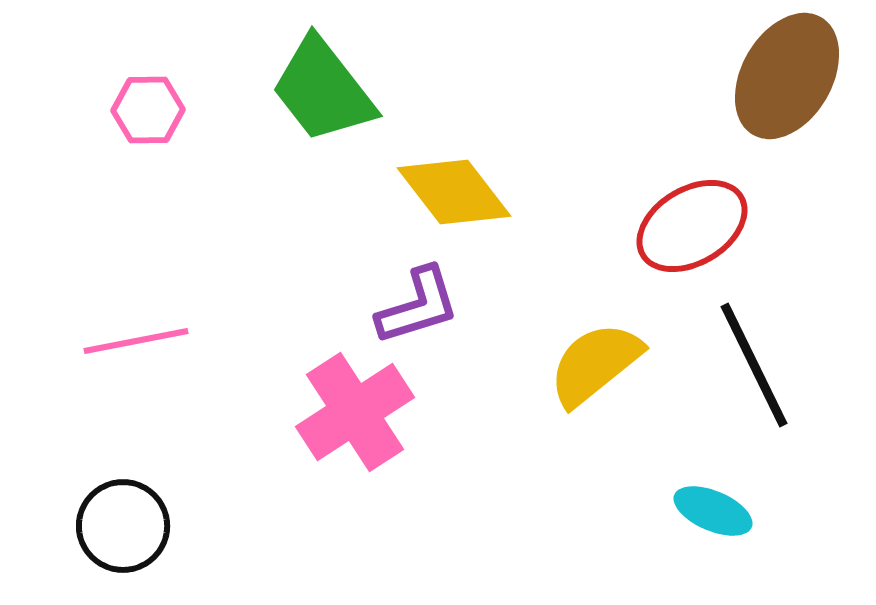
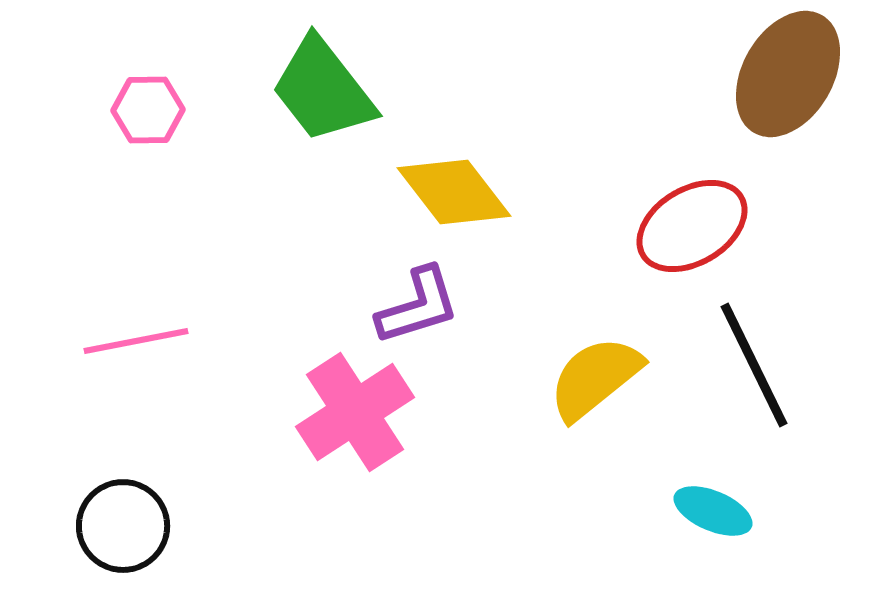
brown ellipse: moved 1 px right, 2 px up
yellow semicircle: moved 14 px down
